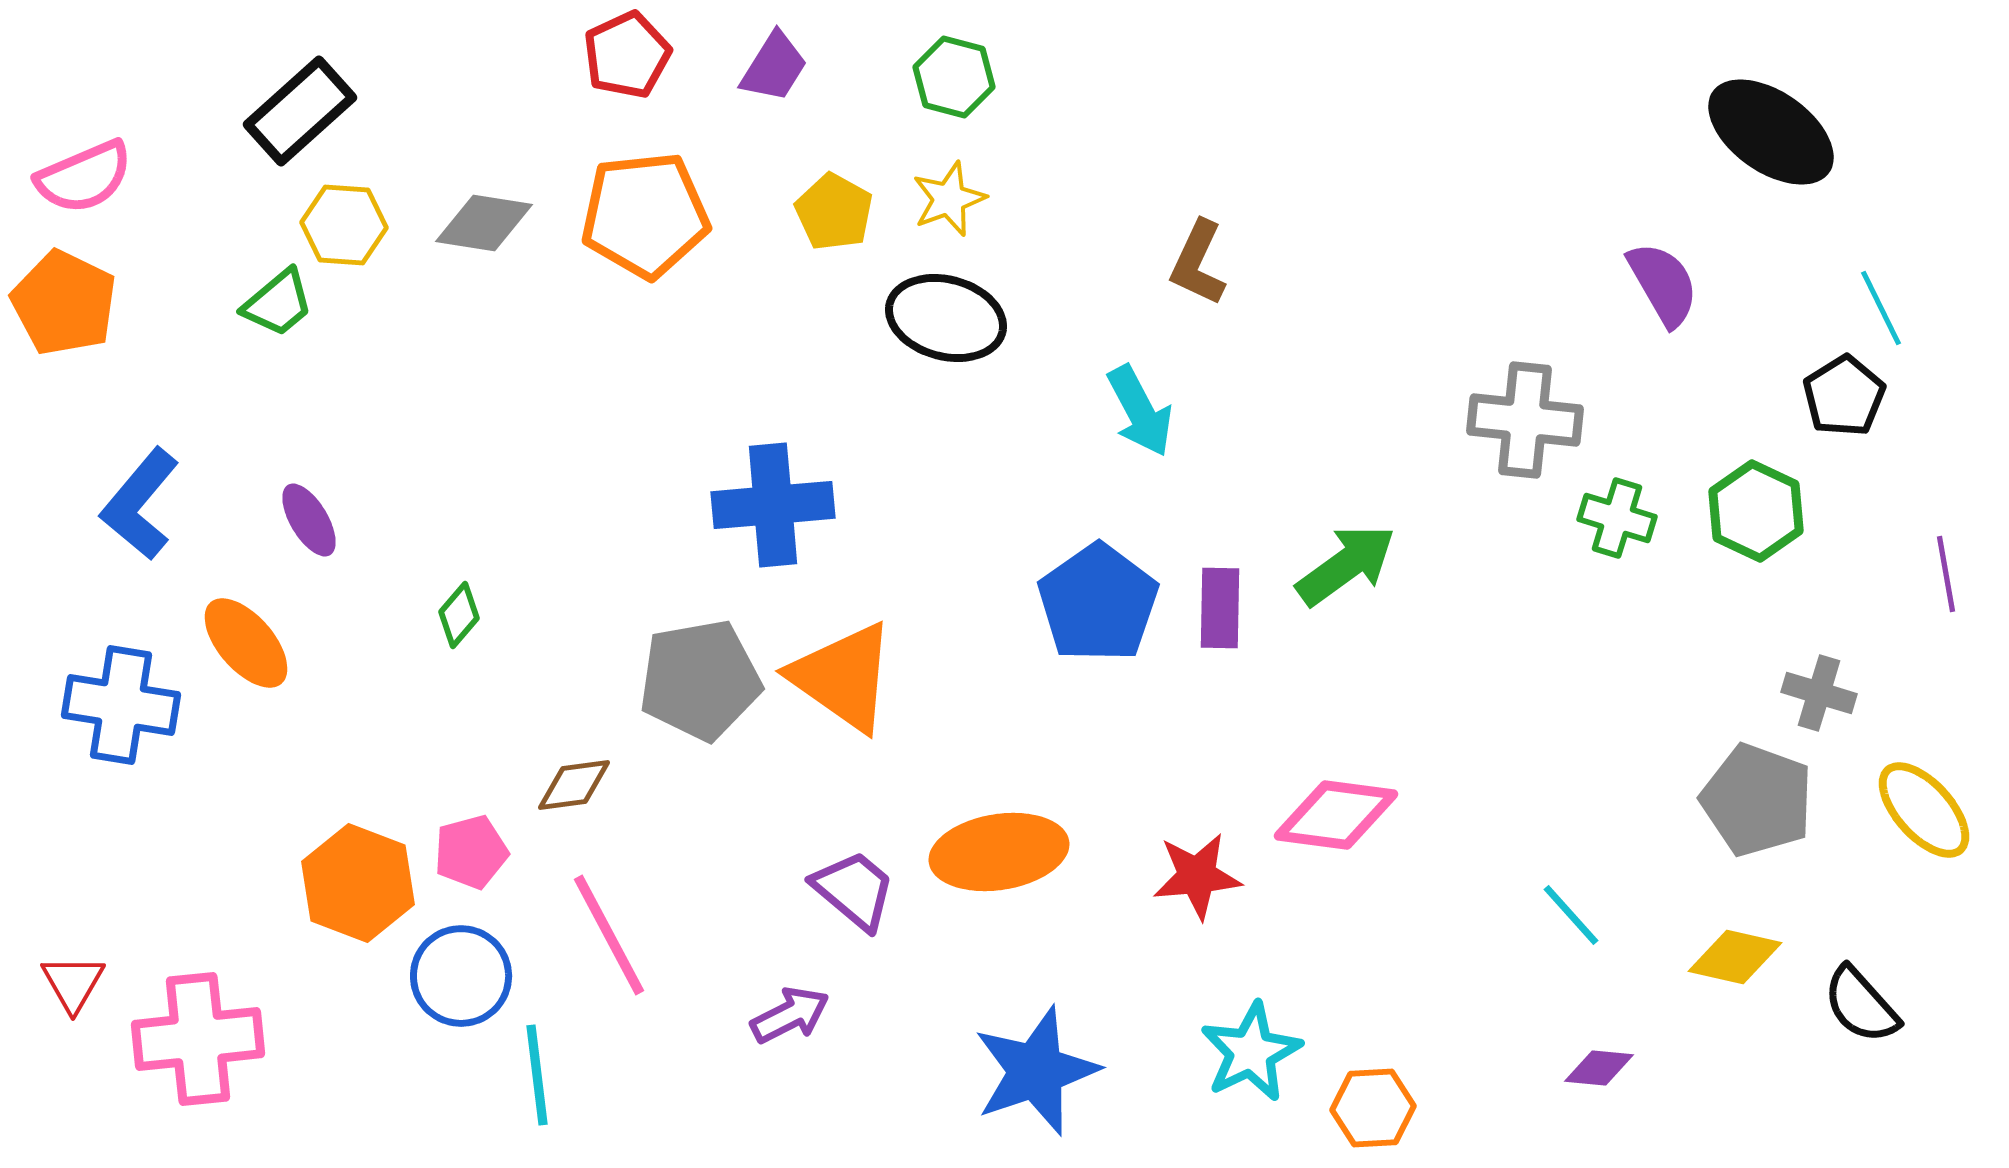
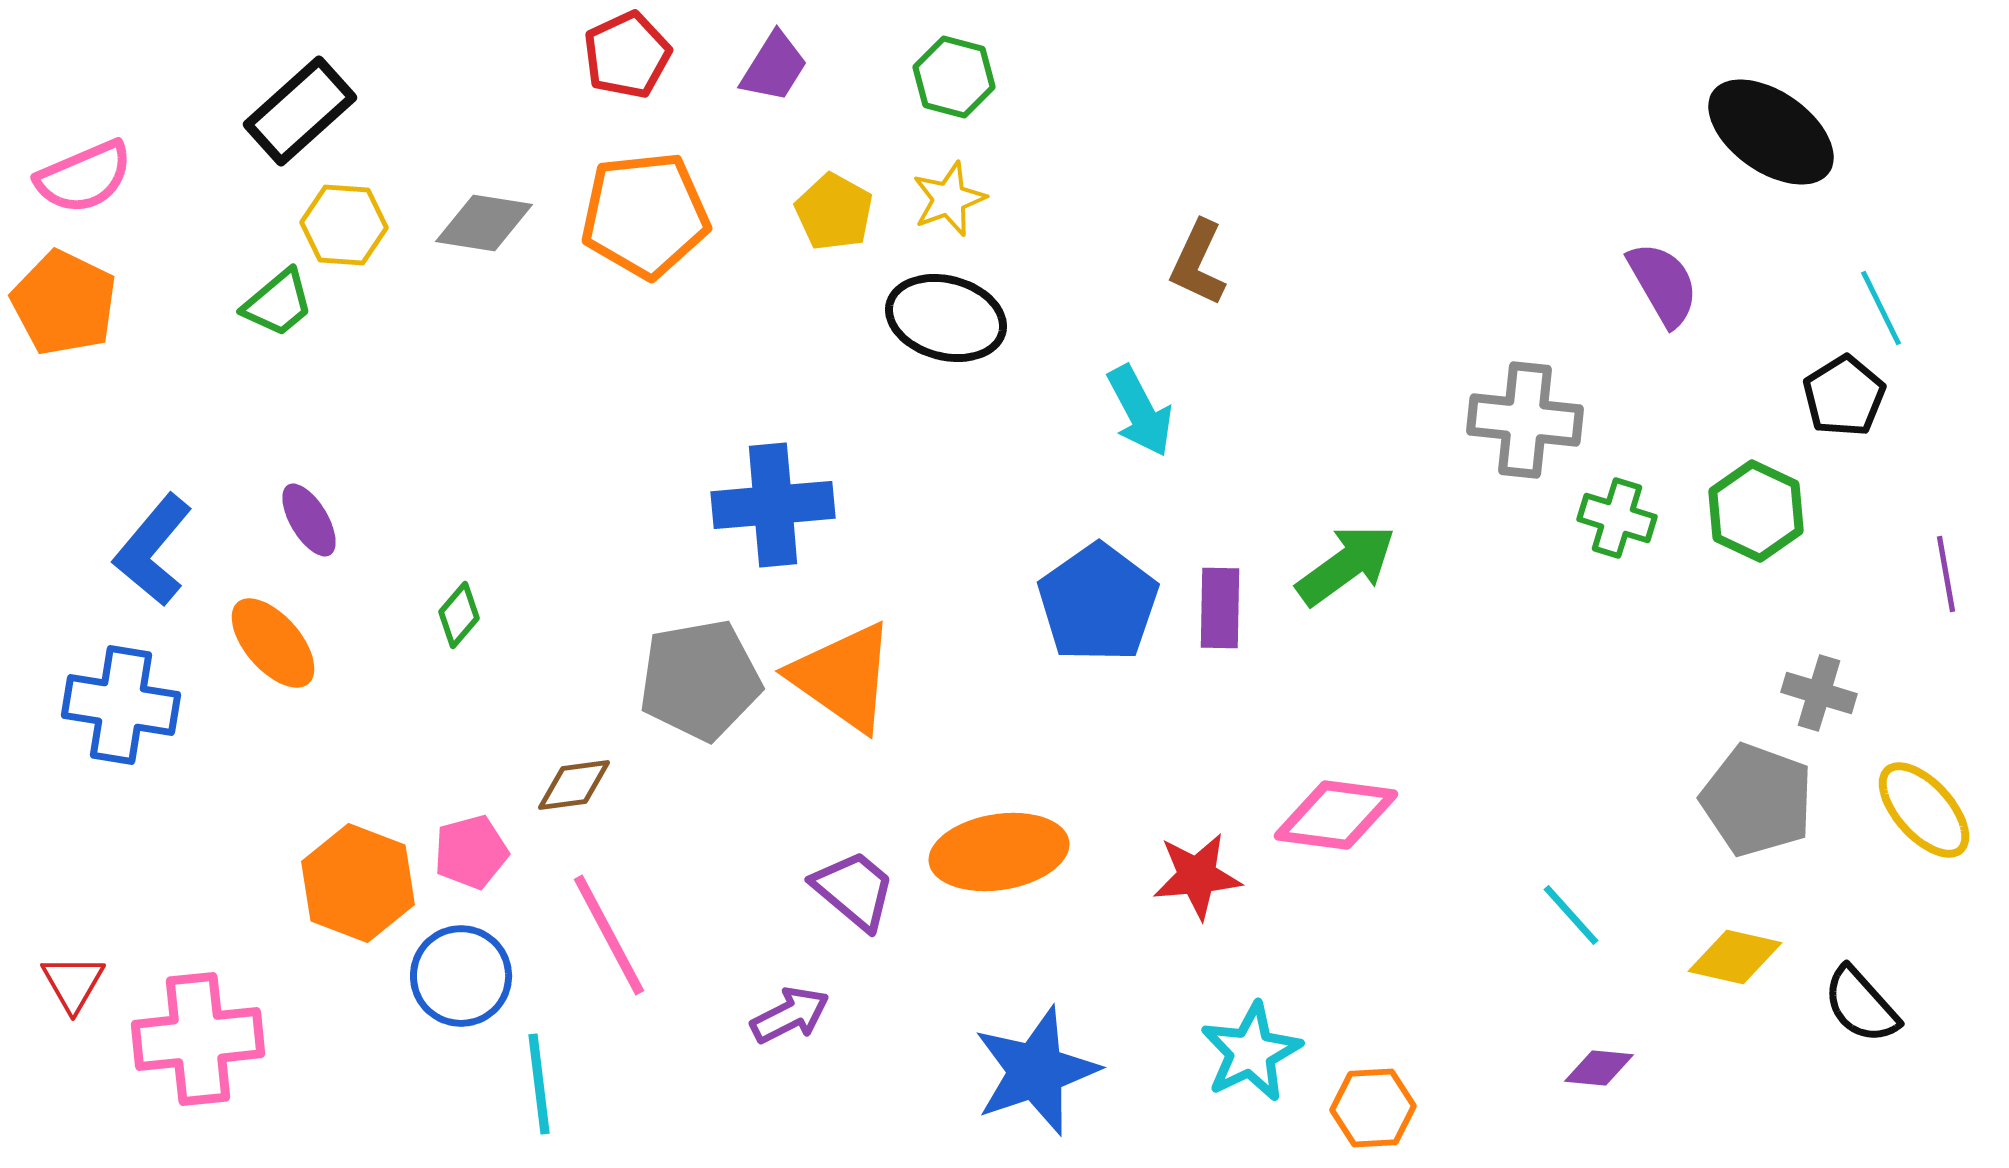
blue L-shape at (140, 504): moved 13 px right, 46 px down
orange ellipse at (246, 643): moved 27 px right
cyan line at (537, 1075): moved 2 px right, 9 px down
